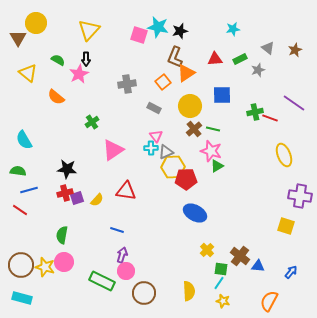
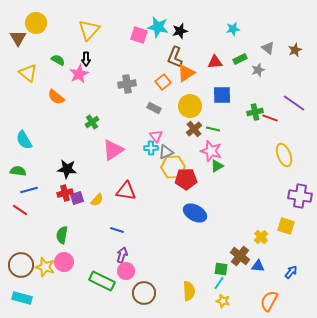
red triangle at (215, 59): moved 3 px down
yellow cross at (207, 250): moved 54 px right, 13 px up
